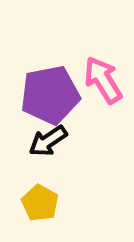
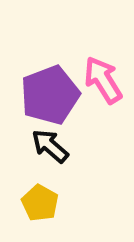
purple pentagon: rotated 10 degrees counterclockwise
black arrow: moved 2 px right, 5 px down; rotated 75 degrees clockwise
